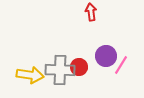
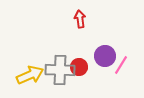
red arrow: moved 11 px left, 7 px down
purple circle: moved 1 px left
yellow arrow: rotated 32 degrees counterclockwise
